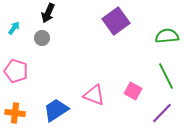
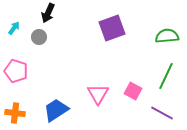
purple square: moved 4 px left, 7 px down; rotated 16 degrees clockwise
gray circle: moved 3 px left, 1 px up
green line: rotated 52 degrees clockwise
pink triangle: moved 4 px right, 1 px up; rotated 40 degrees clockwise
purple line: rotated 75 degrees clockwise
